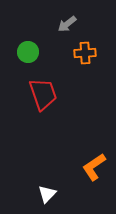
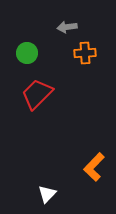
gray arrow: moved 3 px down; rotated 30 degrees clockwise
green circle: moved 1 px left, 1 px down
red trapezoid: moved 6 px left; rotated 116 degrees counterclockwise
orange L-shape: rotated 12 degrees counterclockwise
